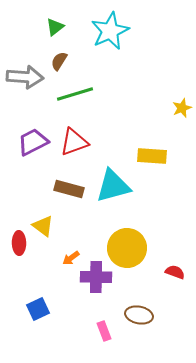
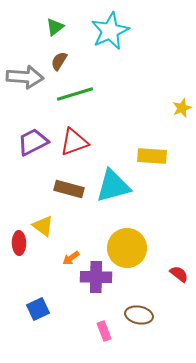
red semicircle: moved 4 px right, 2 px down; rotated 18 degrees clockwise
